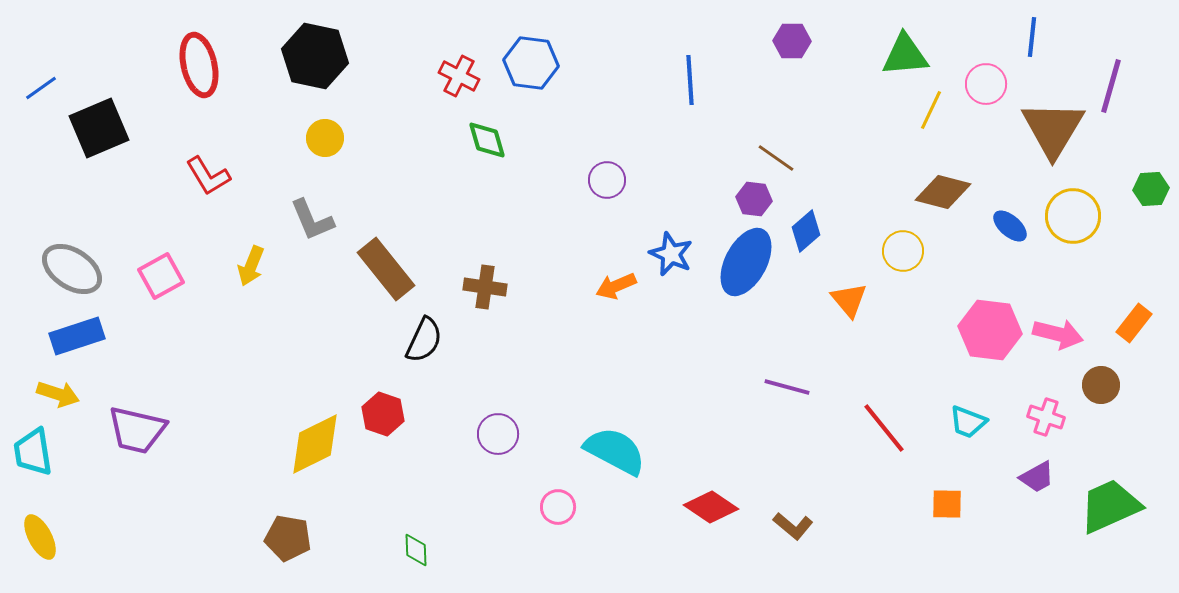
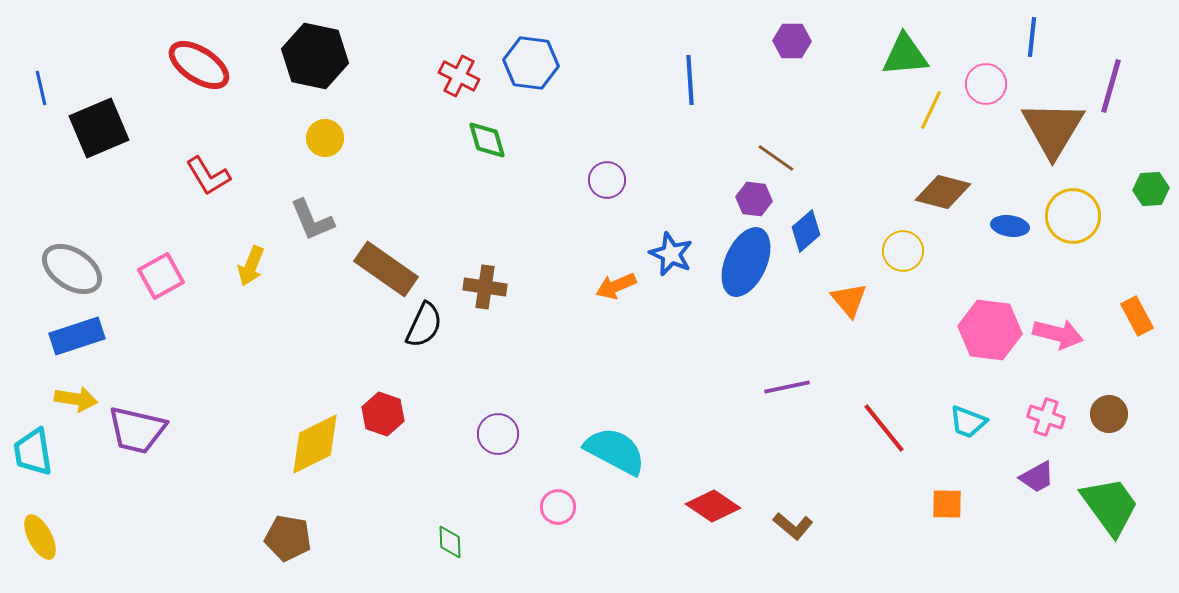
red ellipse at (199, 65): rotated 44 degrees counterclockwise
blue line at (41, 88): rotated 68 degrees counterclockwise
blue ellipse at (1010, 226): rotated 33 degrees counterclockwise
blue ellipse at (746, 262): rotated 4 degrees counterclockwise
brown rectangle at (386, 269): rotated 16 degrees counterclockwise
orange rectangle at (1134, 323): moved 3 px right, 7 px up; rotated 66 degrees counterclockwise
black semicircle at (424, 340): moved 15 px up
brown circle at (1101, 385): moved 8 px right, 29 px down
purple line at (787, 387): rotated 27 degrees counterclockwise
yellow arrow at (58, 394): moved 18 px right, 5 px down; rotated 9 degrees counterclockwise
green trapezoid at (1110, 506): rotated 78 degrees clockwise
red diamond at (711, 507): moved 2 px right, 1 px up
green diamond at (416, 550): moved 34 px right, 8 px up
